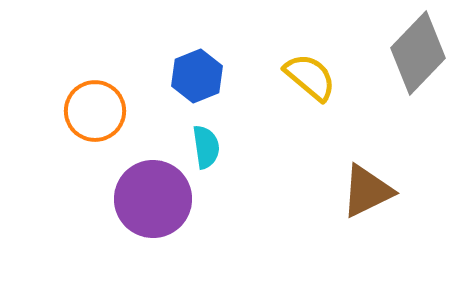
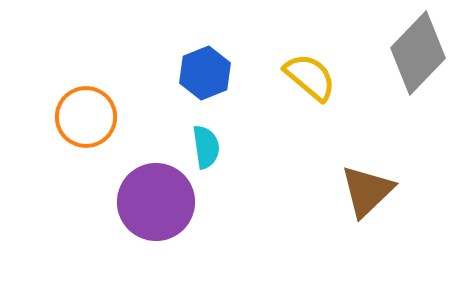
blue hexagon: moved 8 px right, 3 px up
orange circle: moved 9 px left, 6 px down
brown triangle: rotated 18 degrees counterclockwise
purple circle: moved 3 px right, 3 px down
